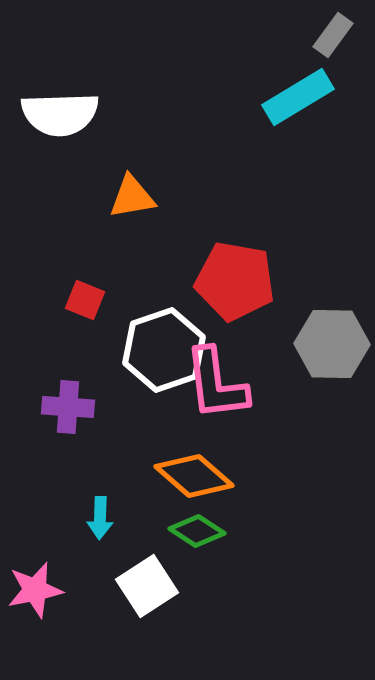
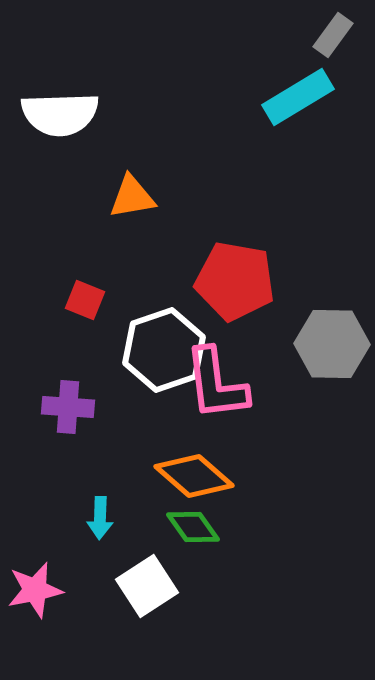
green diamond: moved 4 px left, 4 px up; rotated 22 degrees clockwise
